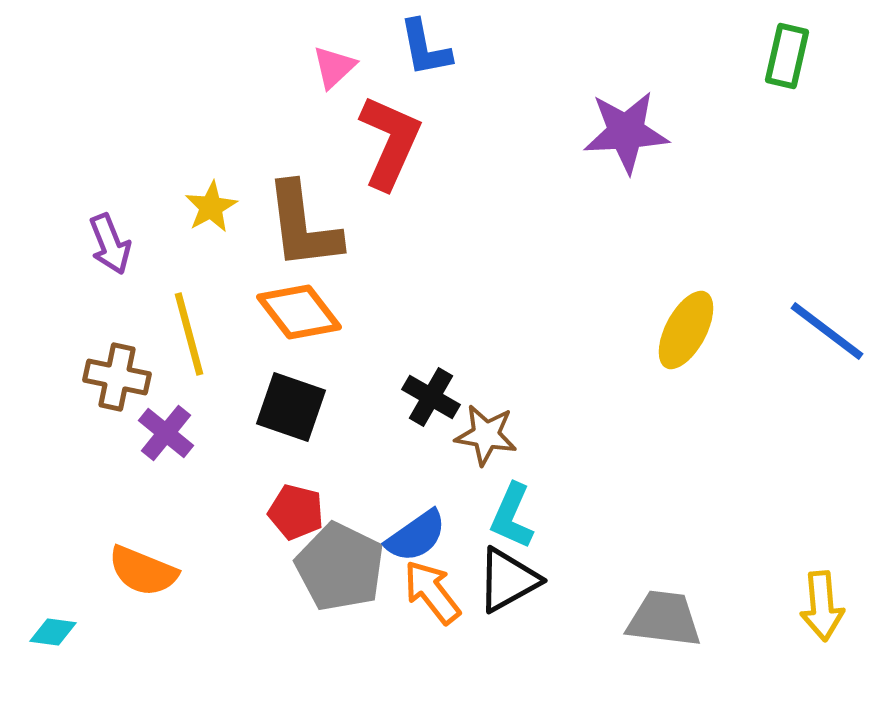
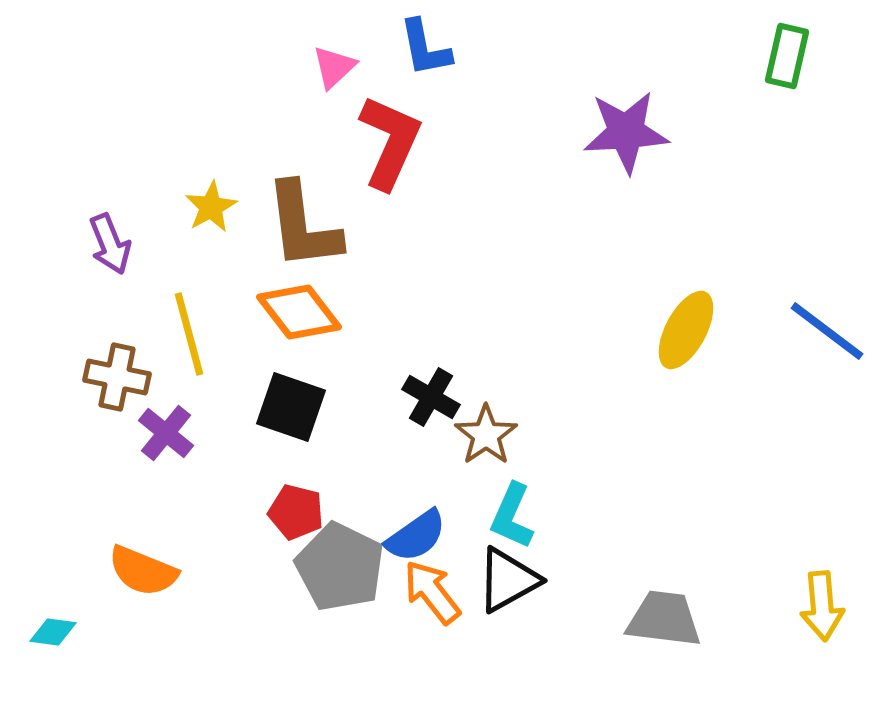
brown star: rotated 28 degrees clockwise
